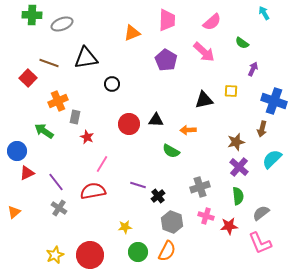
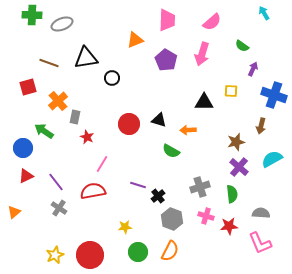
orange triangle at (132, 33): moved 3 px right, 7 px down
green semicircle at (242, 43): moved 3 px down
pink arrow at (204, 52): moved 2 px left, 2 px down; rotated 65 degrees clockwise
red square at (28, 78): moved 9 px down; rotated 30 degrees clockwise
black circle at (112, 84): moved 6 px up
black triangle at (204, 100): moved 2 px down; rotated 12 degrees clockwise
orange cross at (58, 101): rotated 18 degrees counterclockwise
blue cross at (274, 101): moved 6 px up
black triangle at (156, 120): moved 3 px right; rotated 14 degrees clockwise
brown arrow at (262, 129): moved 1 px left, 3 px up
blue circle at (17, 151): moved 6 px right, 3 px up
cyan semicircle at (272, 159): rotated 15 degrees clockwise
red triangle at (27, 173): moved 1 px left, 3 px down
green semicircle at (238, 196): moved 6 px left, 2 px up
gray semicircle at (261, 213): rotated 42 degrees clockwise
gray hexagon at (172, 222): moved 3 px up
orange semicircle at (167, 251): moved 3 px right
